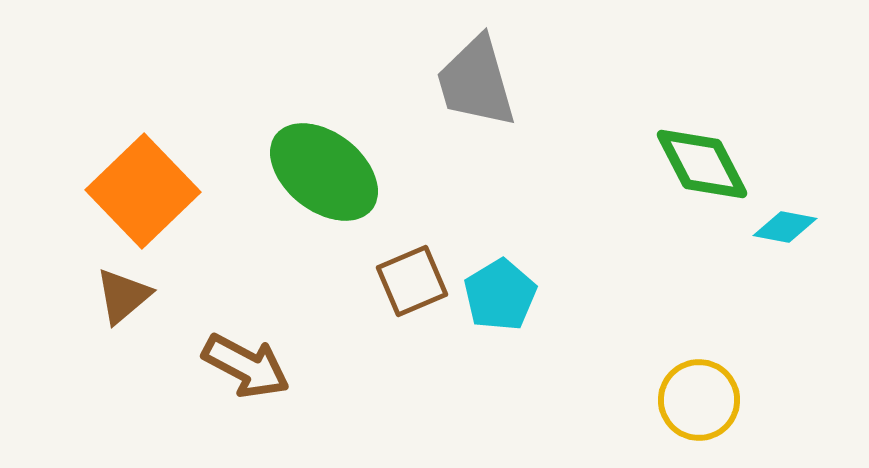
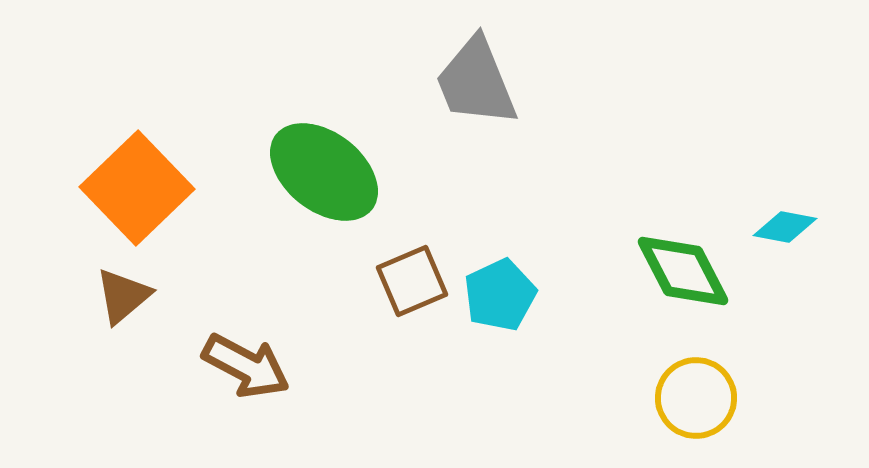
gray trapezoid: rotated 6 degrees counterclockwise
green diamond: moved 19 px left, 107 px down
orange square: moved 6 px left, 3 px up
cyan pentagon: rotated 6 degrees clockwise
yellow circle: moved 3 px left, 2 px up
